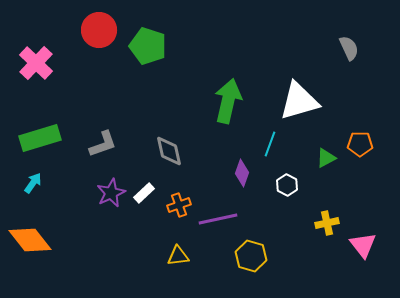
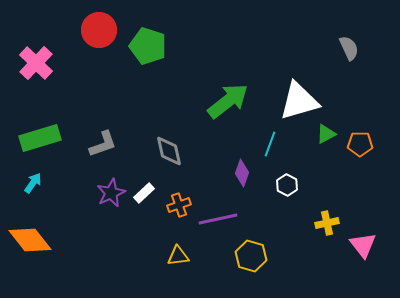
green arrow: rotated 39 degrees clockwise
green triangle: moved 24 px up
